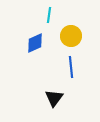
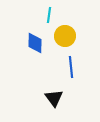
yellow circle: moved 6 px left
blue diamond: rotated 65 degrees counterclockwise
black triangle: rotated 12 degrees counterclockwise
